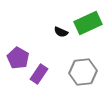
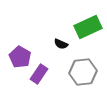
green rectangle: moved 4 px down
black semicircle: moved 12 px down
purple pentagon: moved 2 px right, 1 px up
